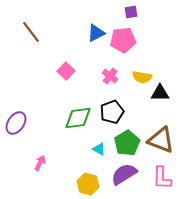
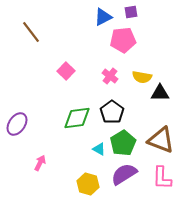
blue triangle: moved 7 px right, 16 px up
black pentagon: rotated 15 degrees counterclockwise
green diamond: moved 1 px left
purple ellipse: moved 1 px right, 1 px down
green pentagon: moved 4 px left
